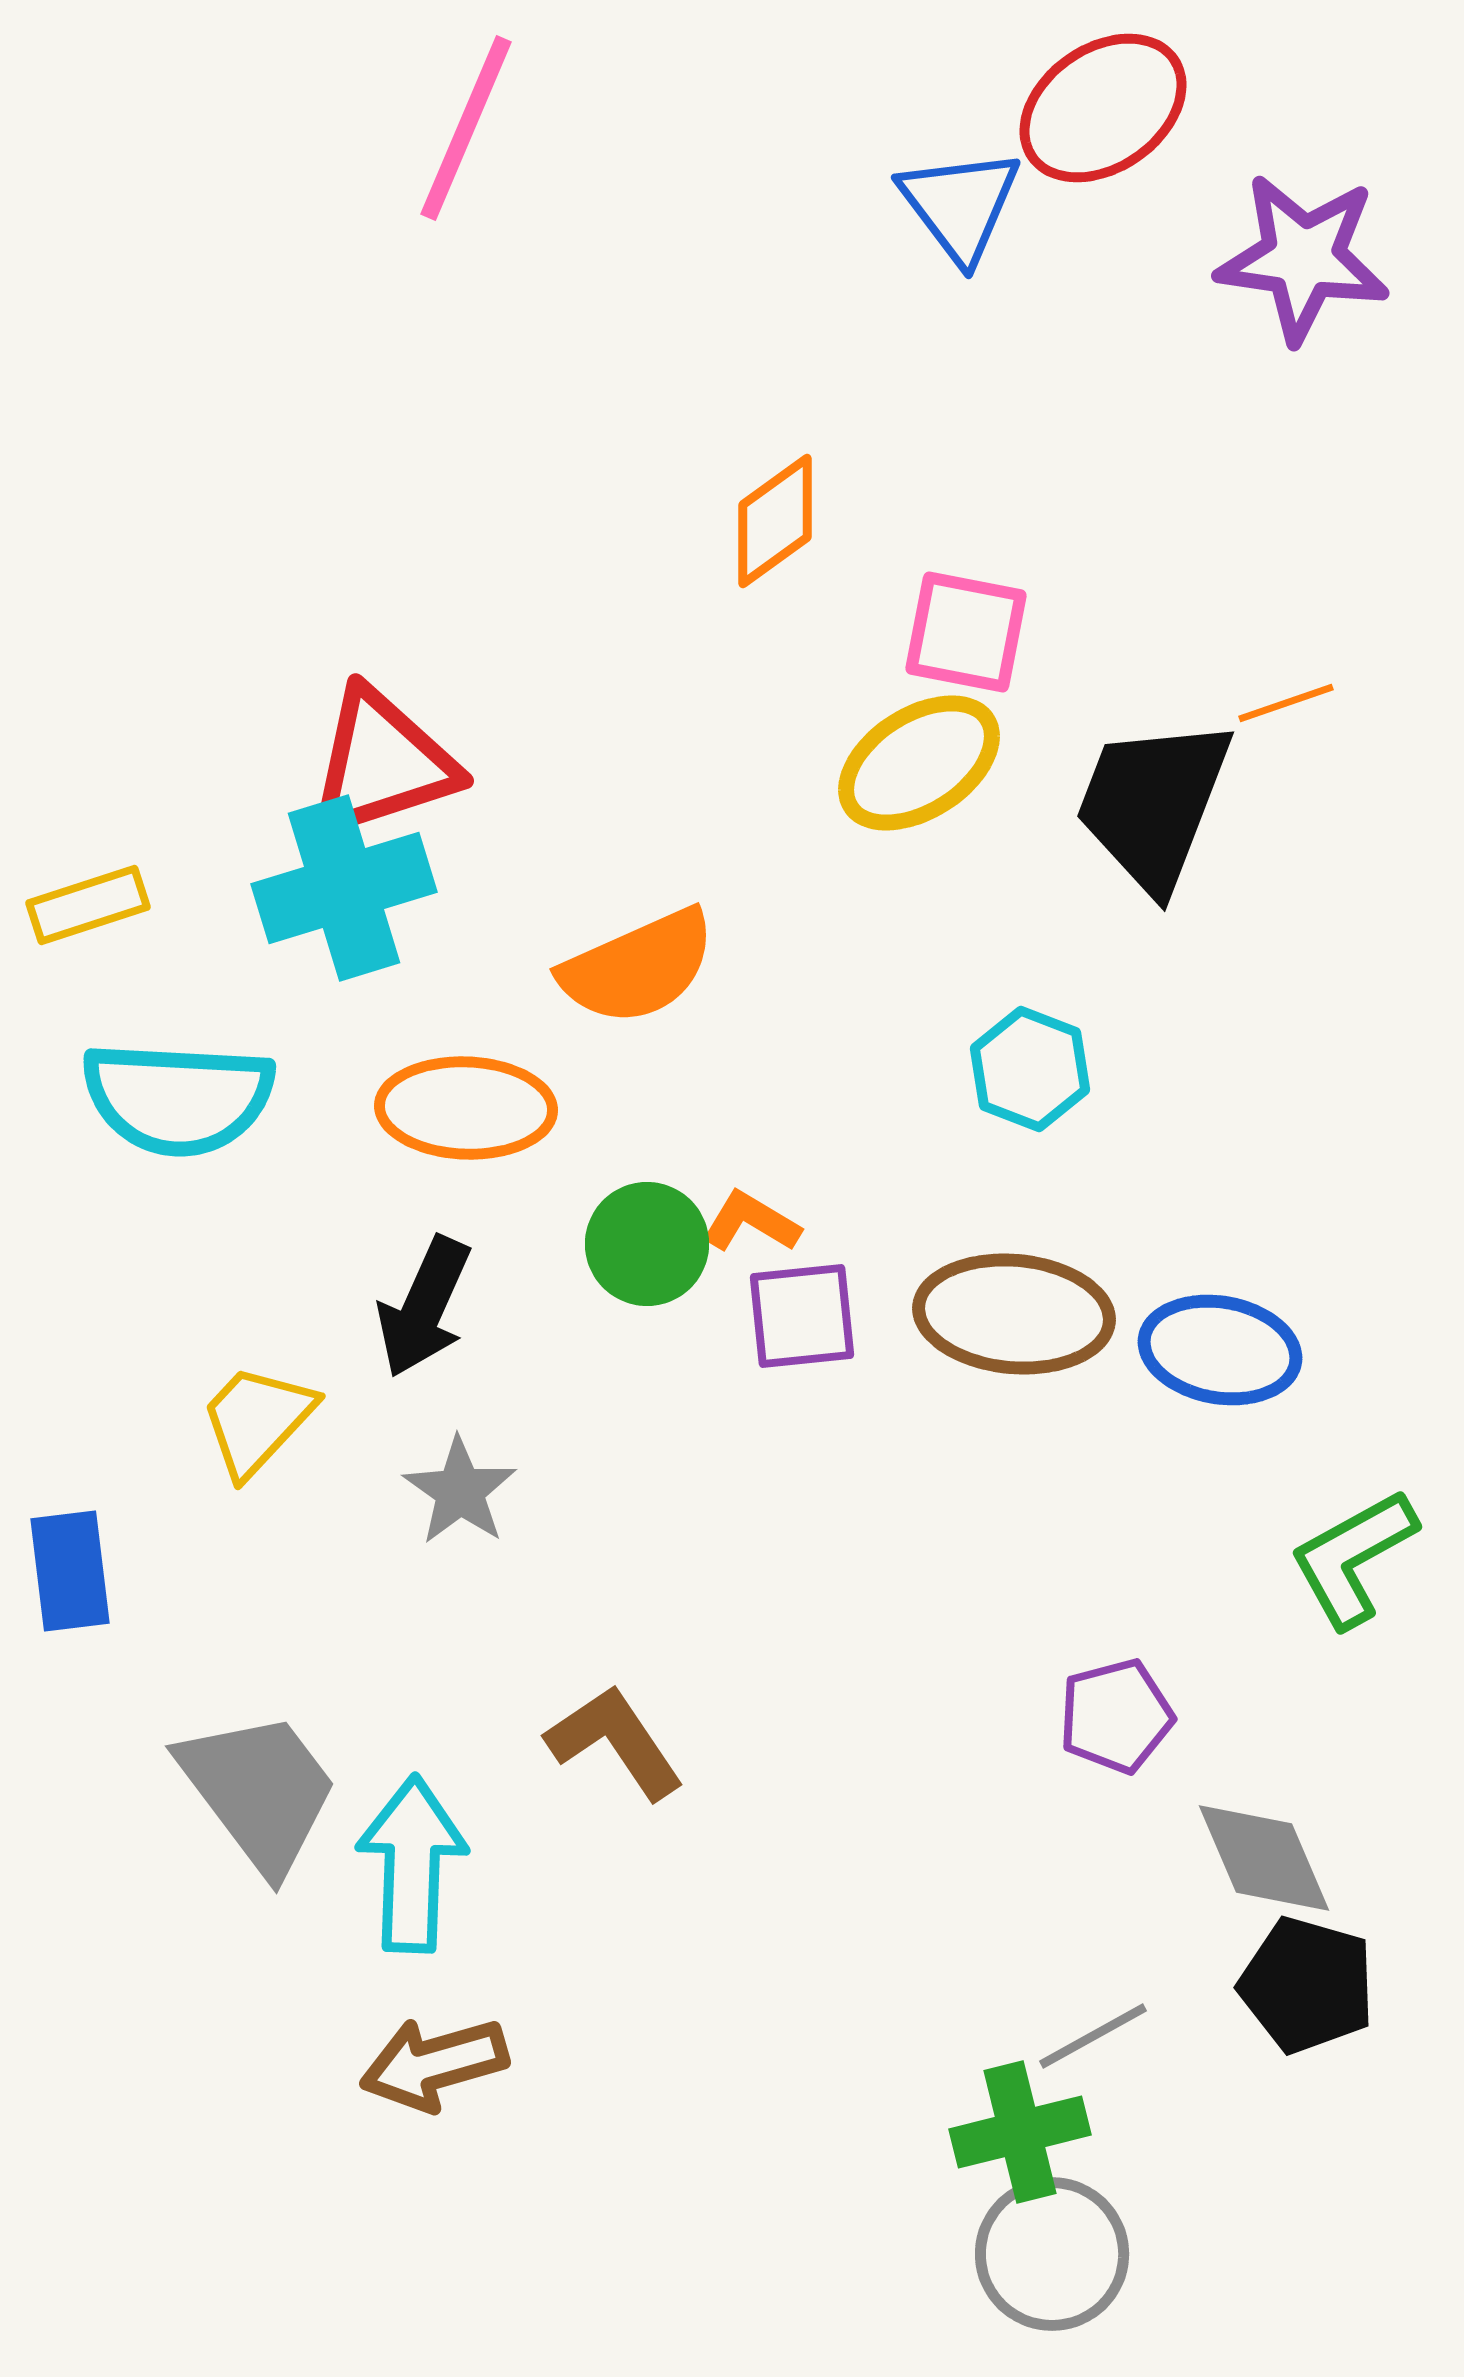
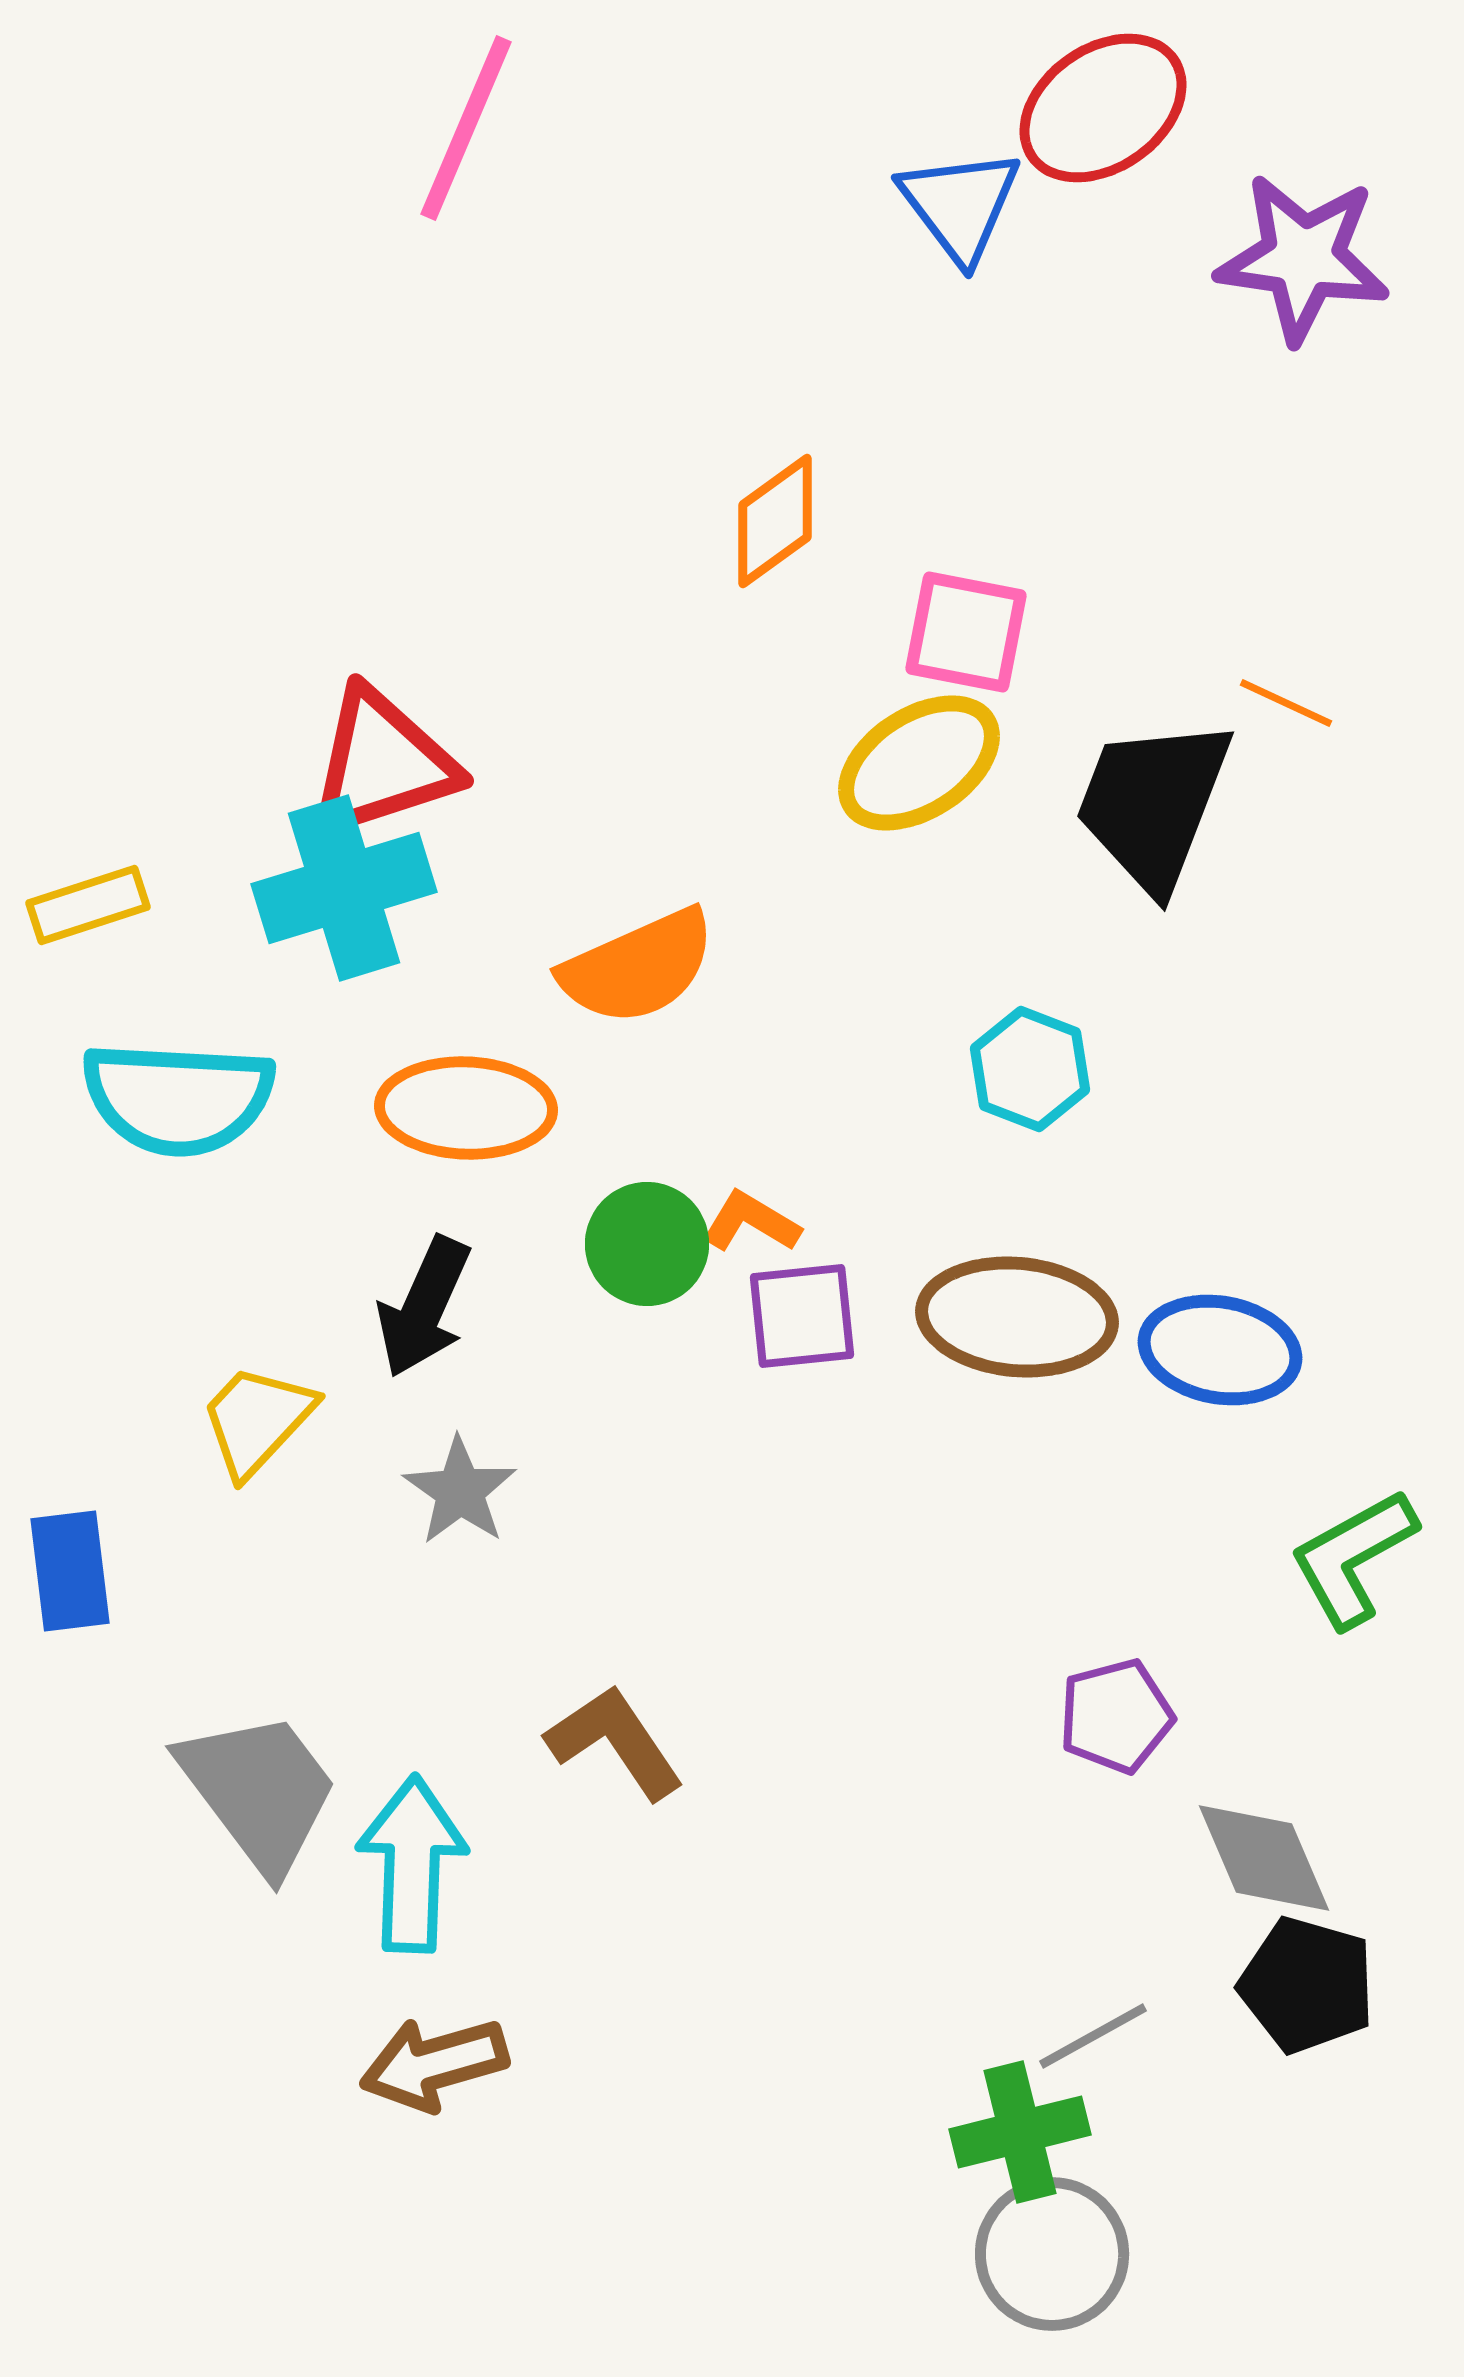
orange line: rotated 44 degrees clockwise
brown ellipse: moved 3 px right, 3 px down
